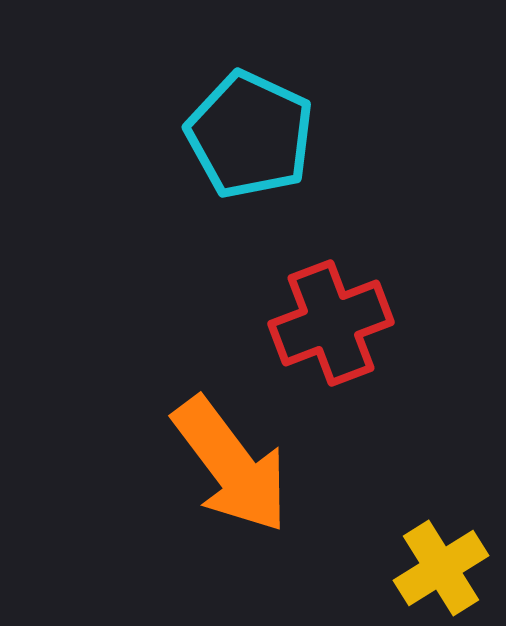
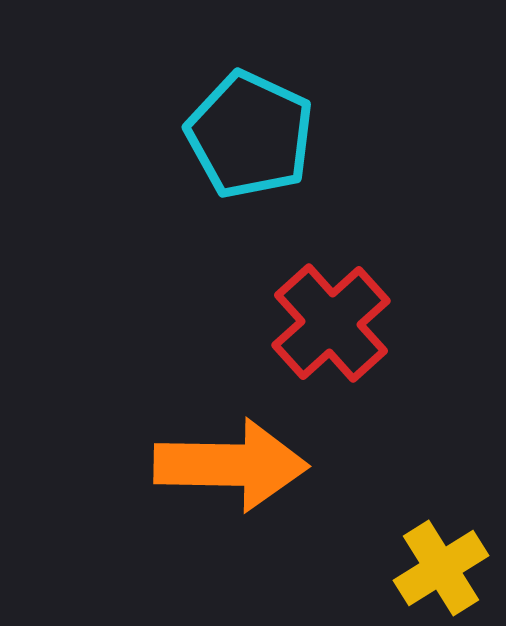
red cross: rotated 21 degrees counterclockwise
orange arrow: rotated 52 degrees counterclockwise
